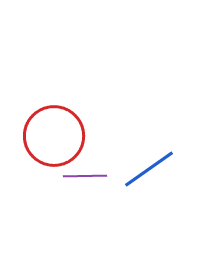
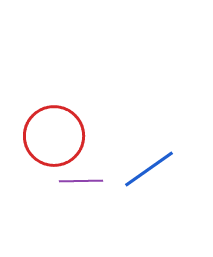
purple line: moved 4 px left, 5 px down
